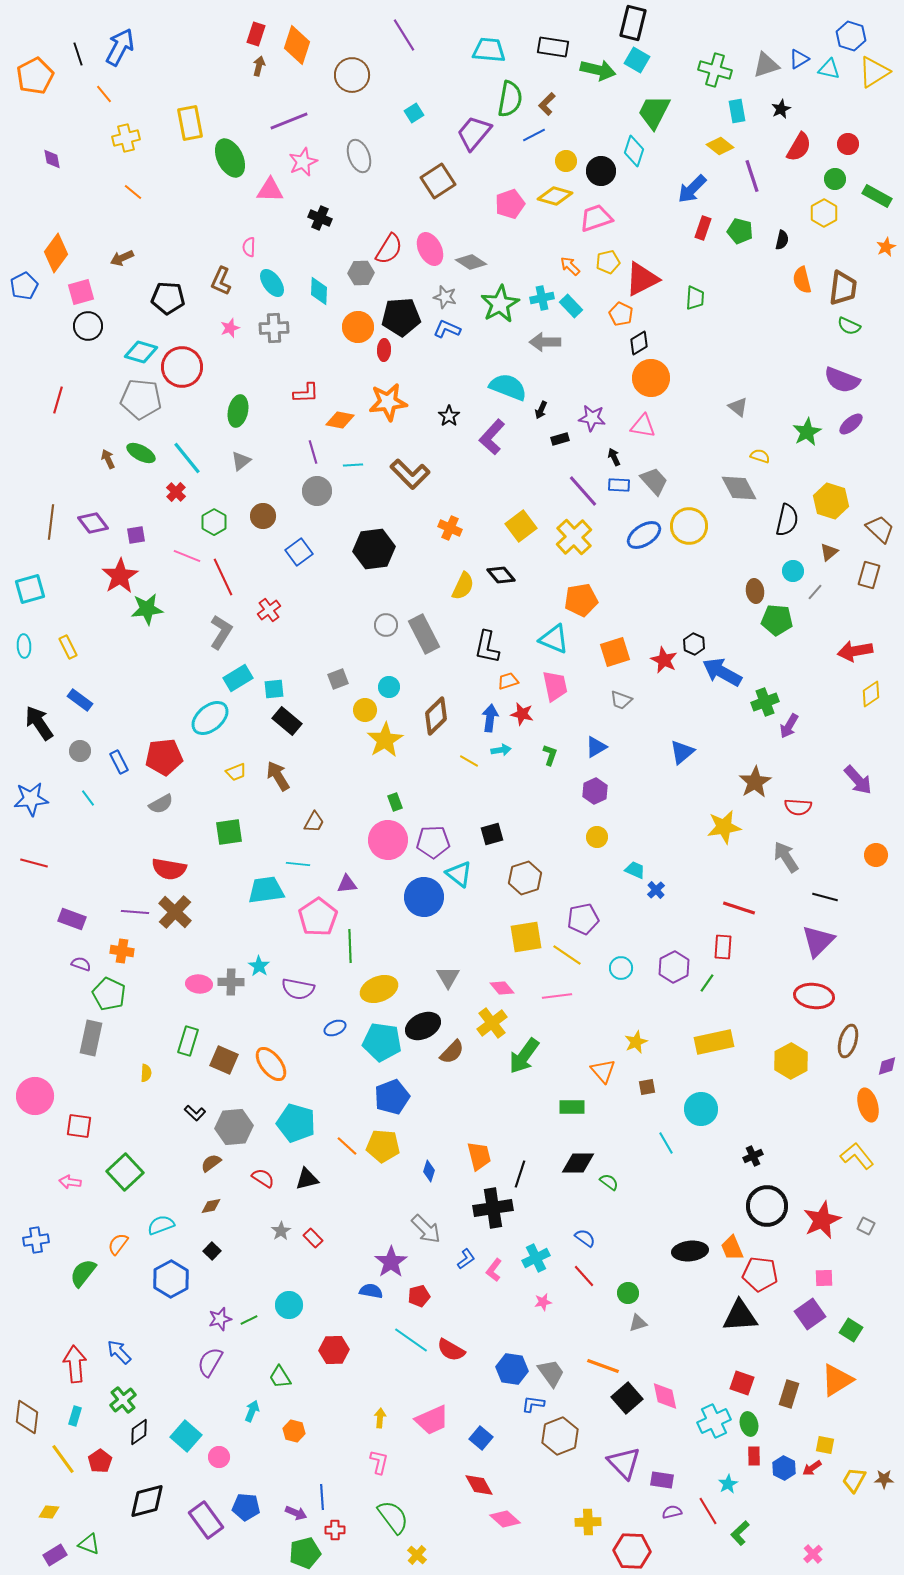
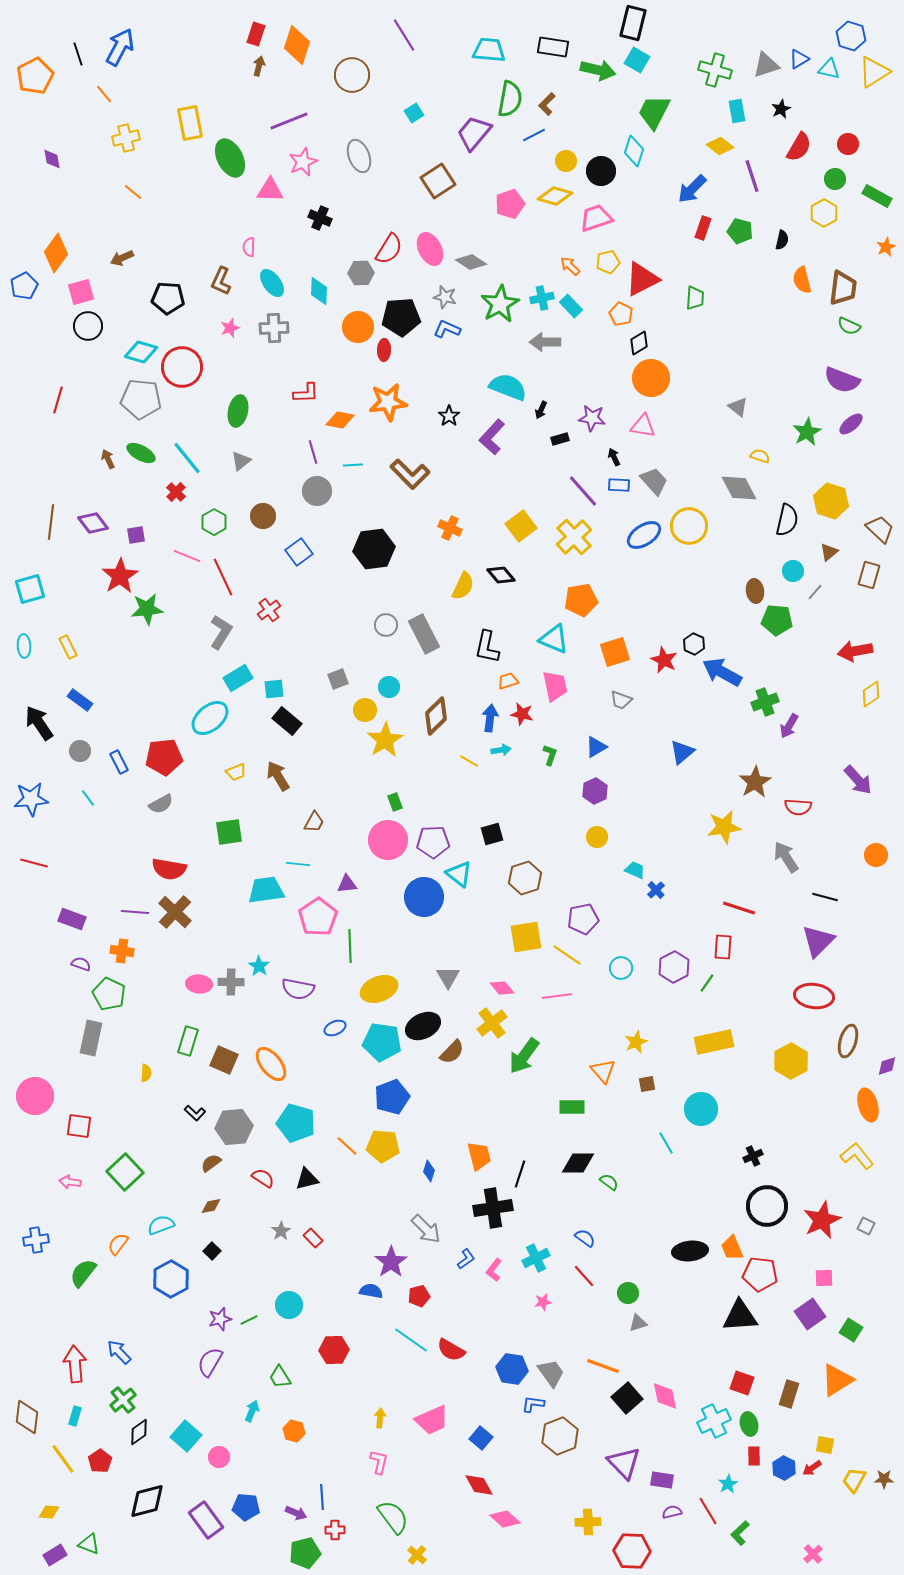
brown square at (647, 1087): moved 3 px up
